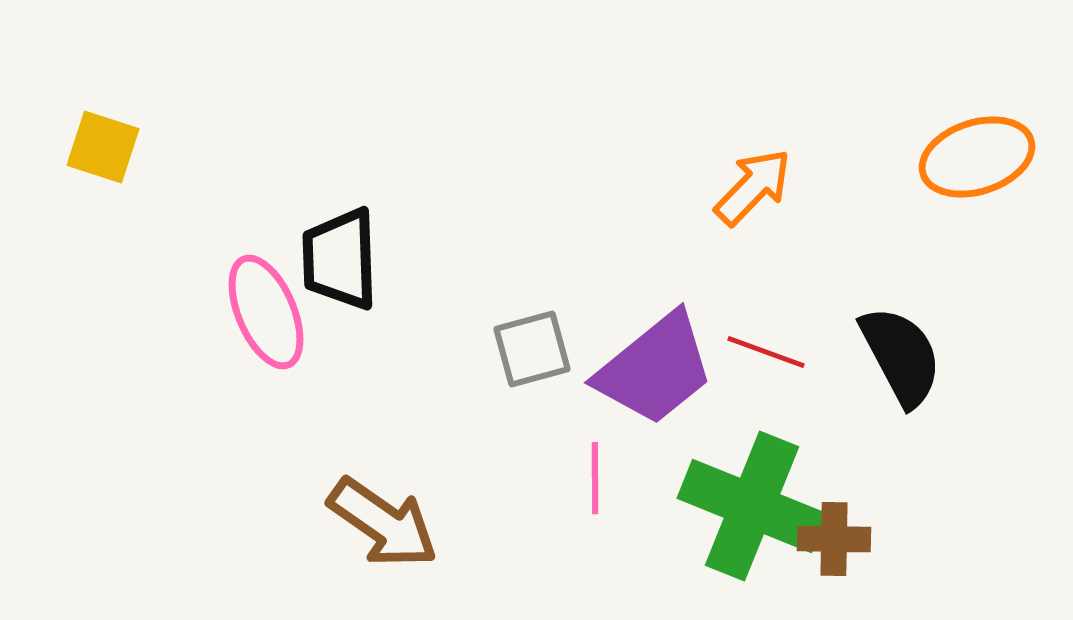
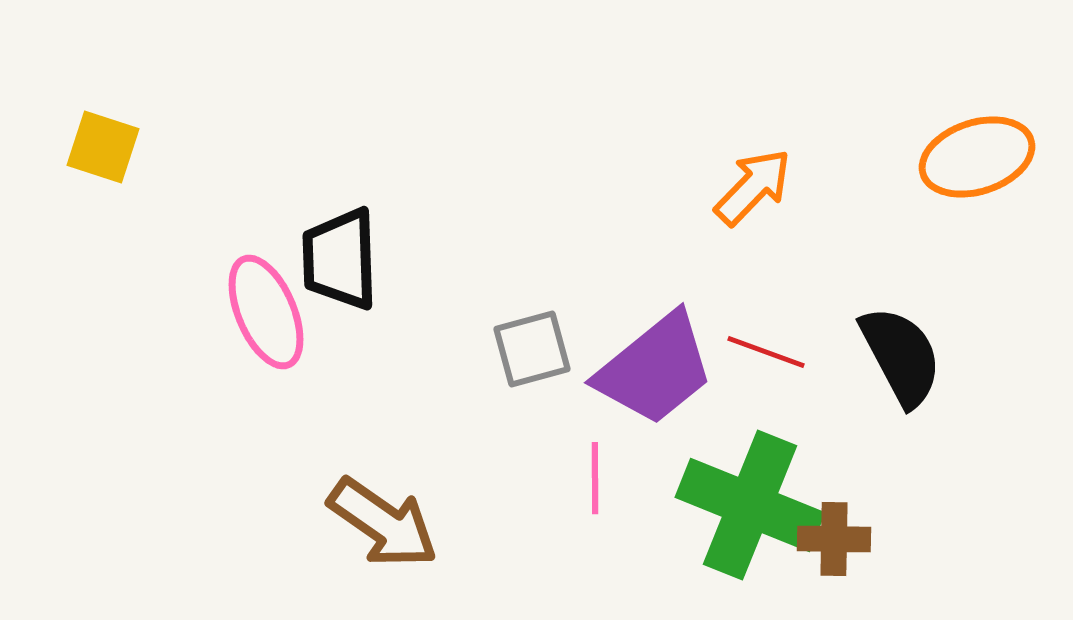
green cross: moved 2 px left, 1 px up
